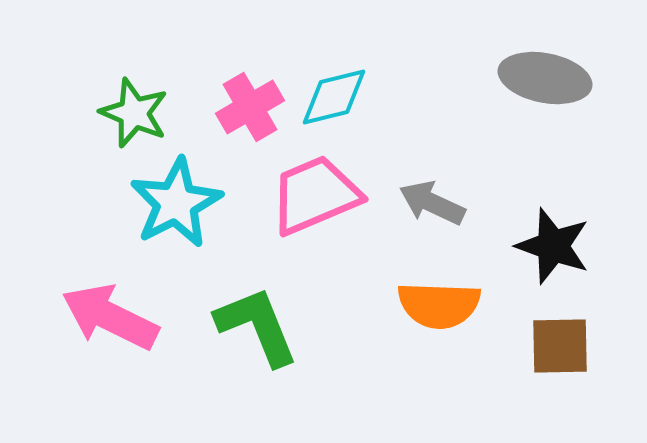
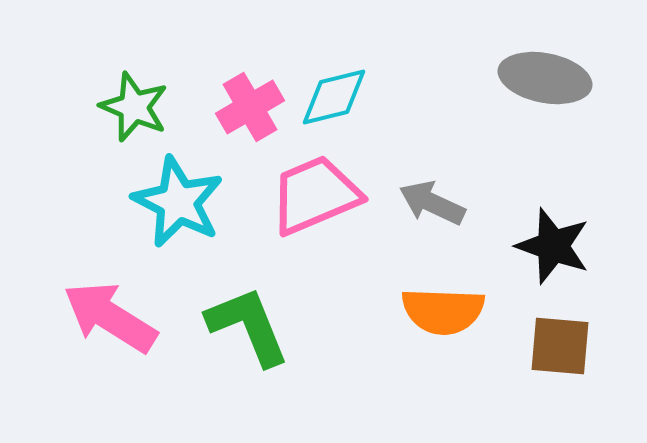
green star: moved 6 px up
cyan star: moved 2 px right, 1 px up; rotated 18 degrees counterclockwise
orange semicircle: moved 4 px right, 6 px down
pink arrow: rotated 6 degrees clockwise
green L-shape: moved 9 px left
brown square: rotated 6 degrees clockwise
